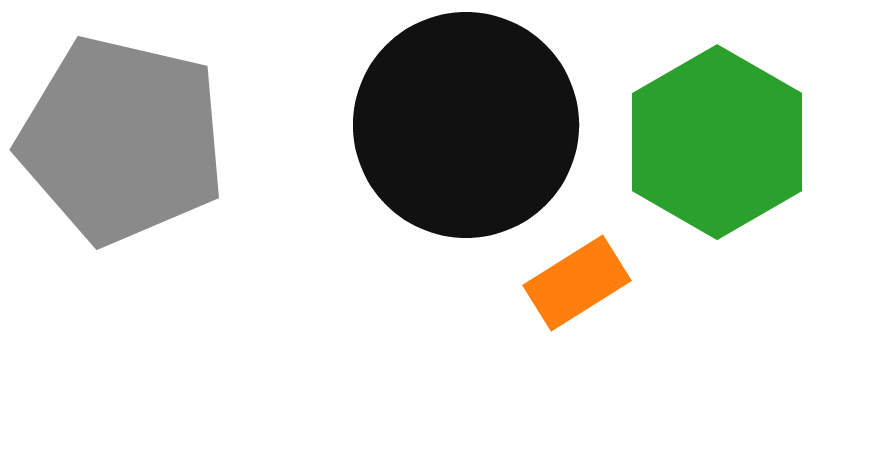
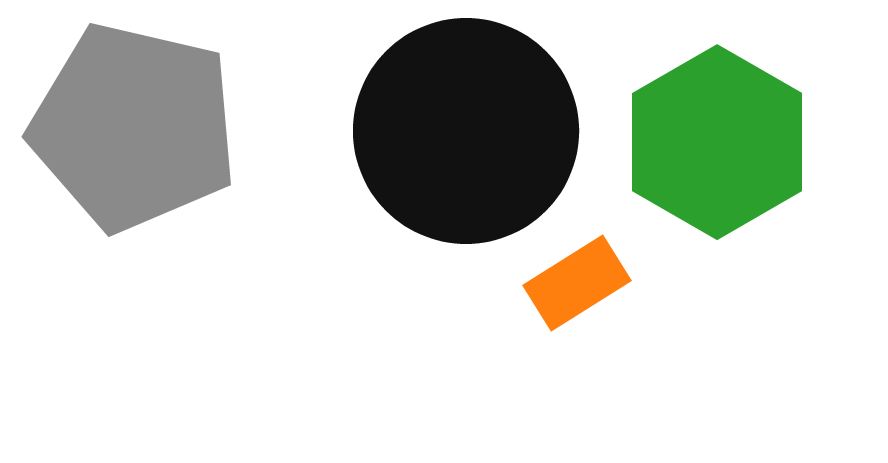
black circle: moved 6 px down
gray pentagon: moved 12 px right, 13 px up
